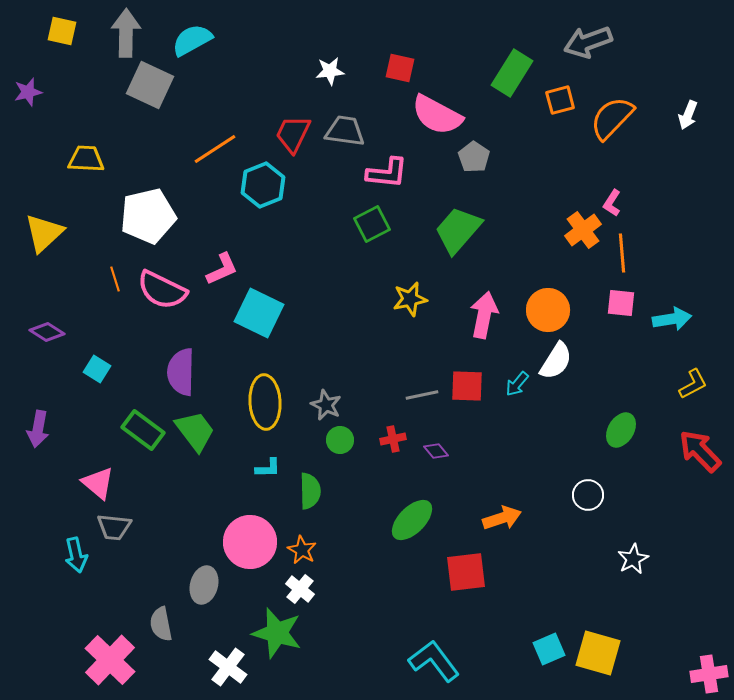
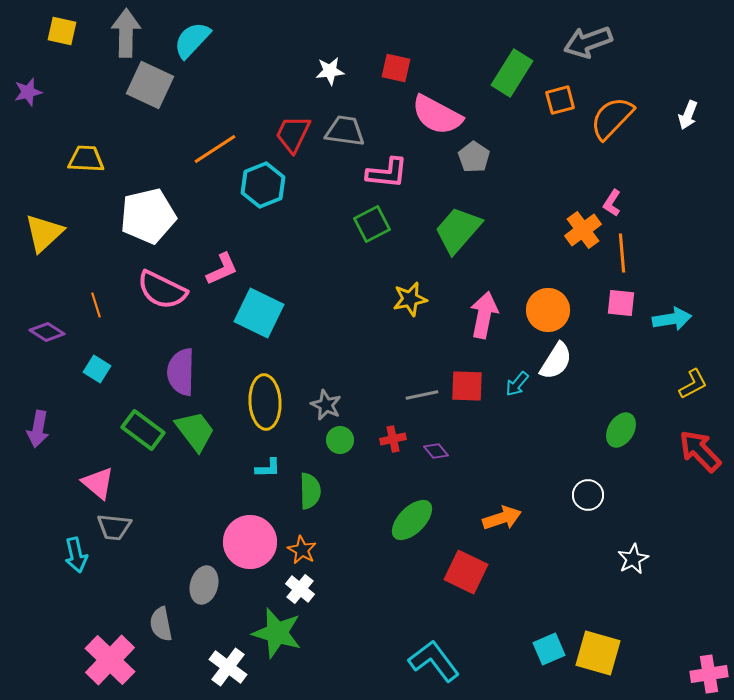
cyan semicircle at (192, 40): rotated 18 degrees counterclockwise
red square at (400, 68): moved 4 px left
orange line at (115, 279): moved 19 px left, 26 px down
red square at (466, 572): rotated 33 degrees clockwise
